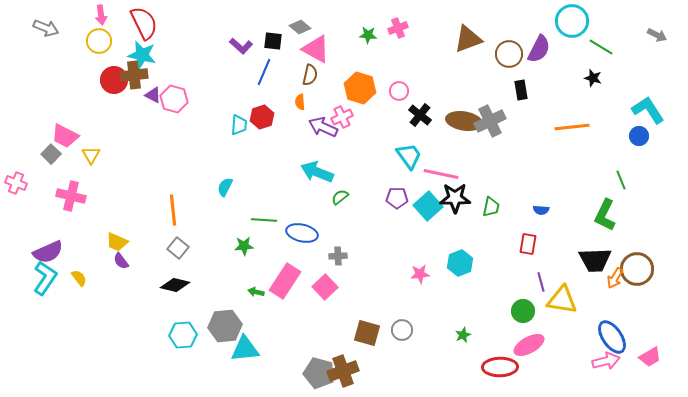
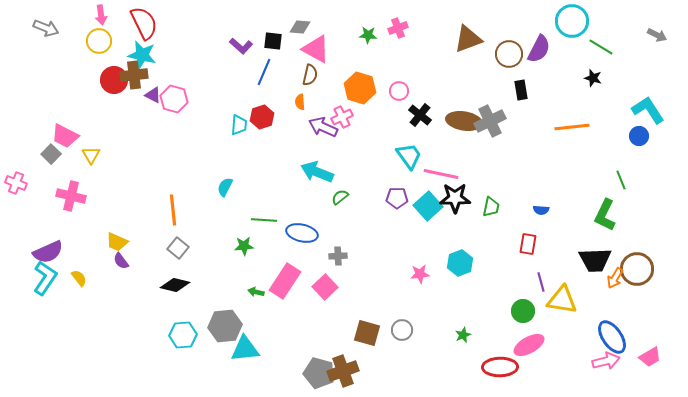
gray diamond at (300, 27): rotated 35 degrees counterclockwise
